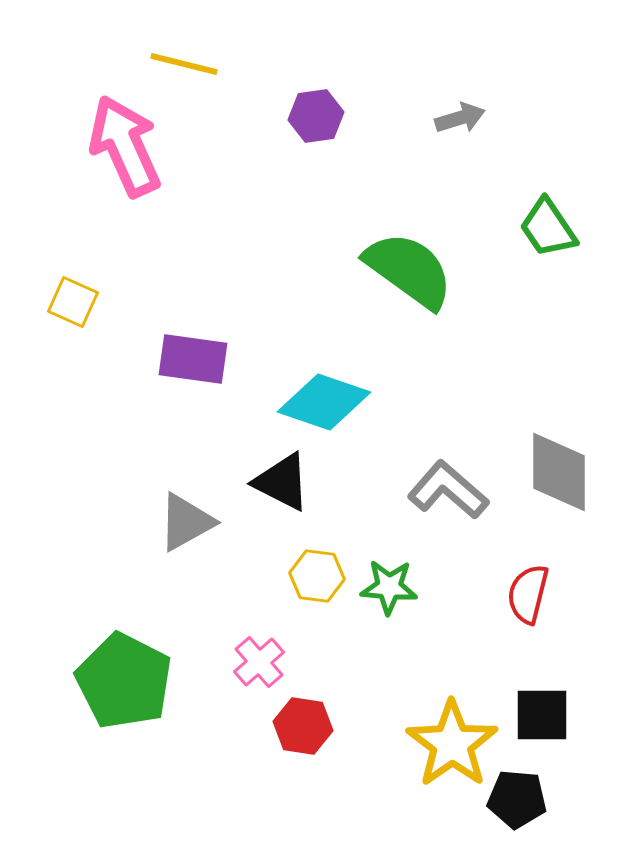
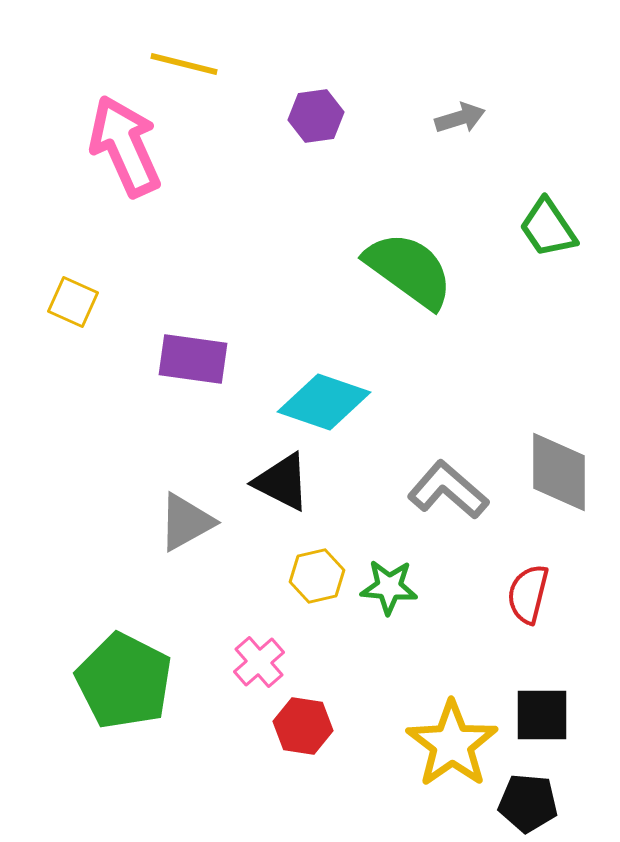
yellow hexagon: rotated 20 degrees counterclockwise
black pentagon: moved 11 px right, 4 px down
